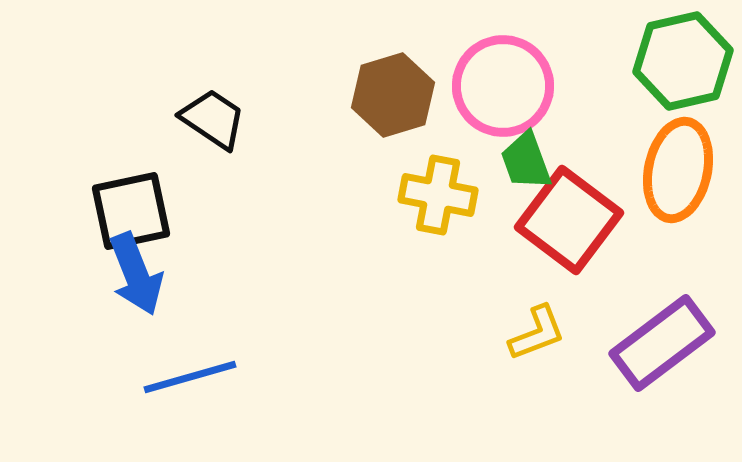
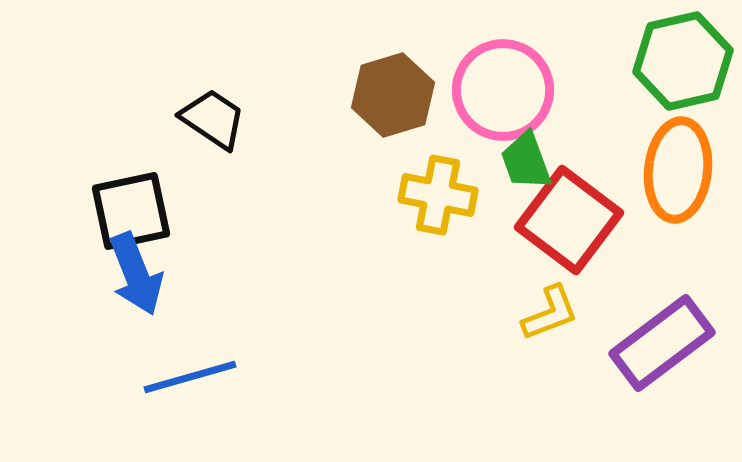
pink circle: moved 4 px down
orange ellipse: rotated 6 degrees counterclockwise
yellow L-shape: moved 13 px right, 20 px up
